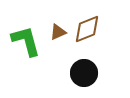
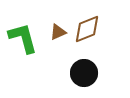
green L-shape: moved 3 px left, 3 px up
